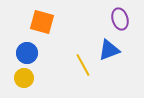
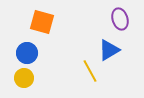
blue triangle: rotated 10 degrees counterclockwise
yellow line: moved 7 px right, 6 px down
